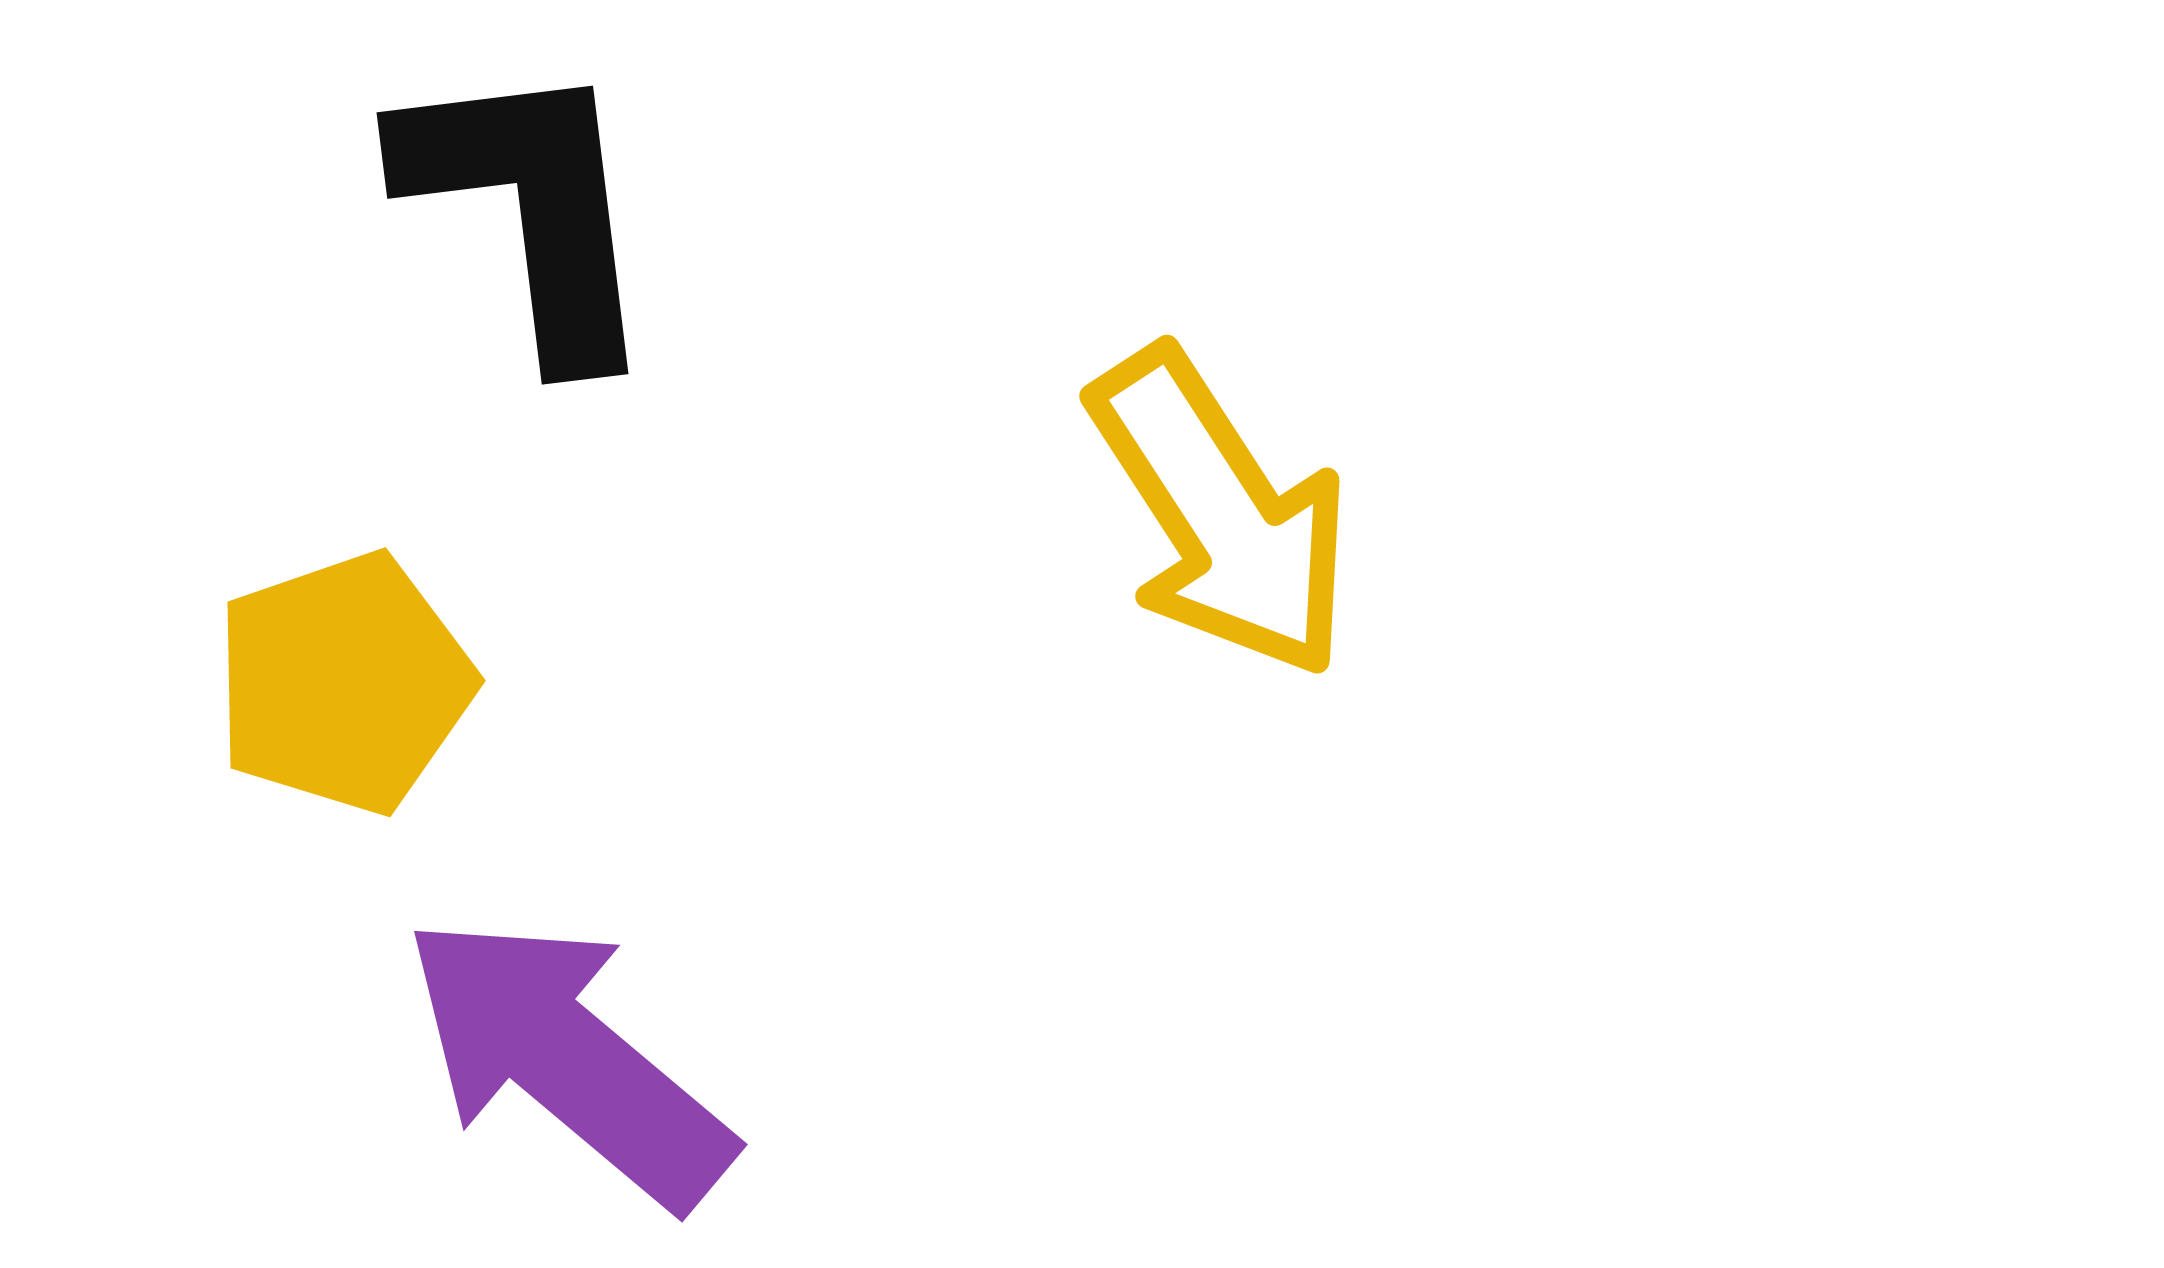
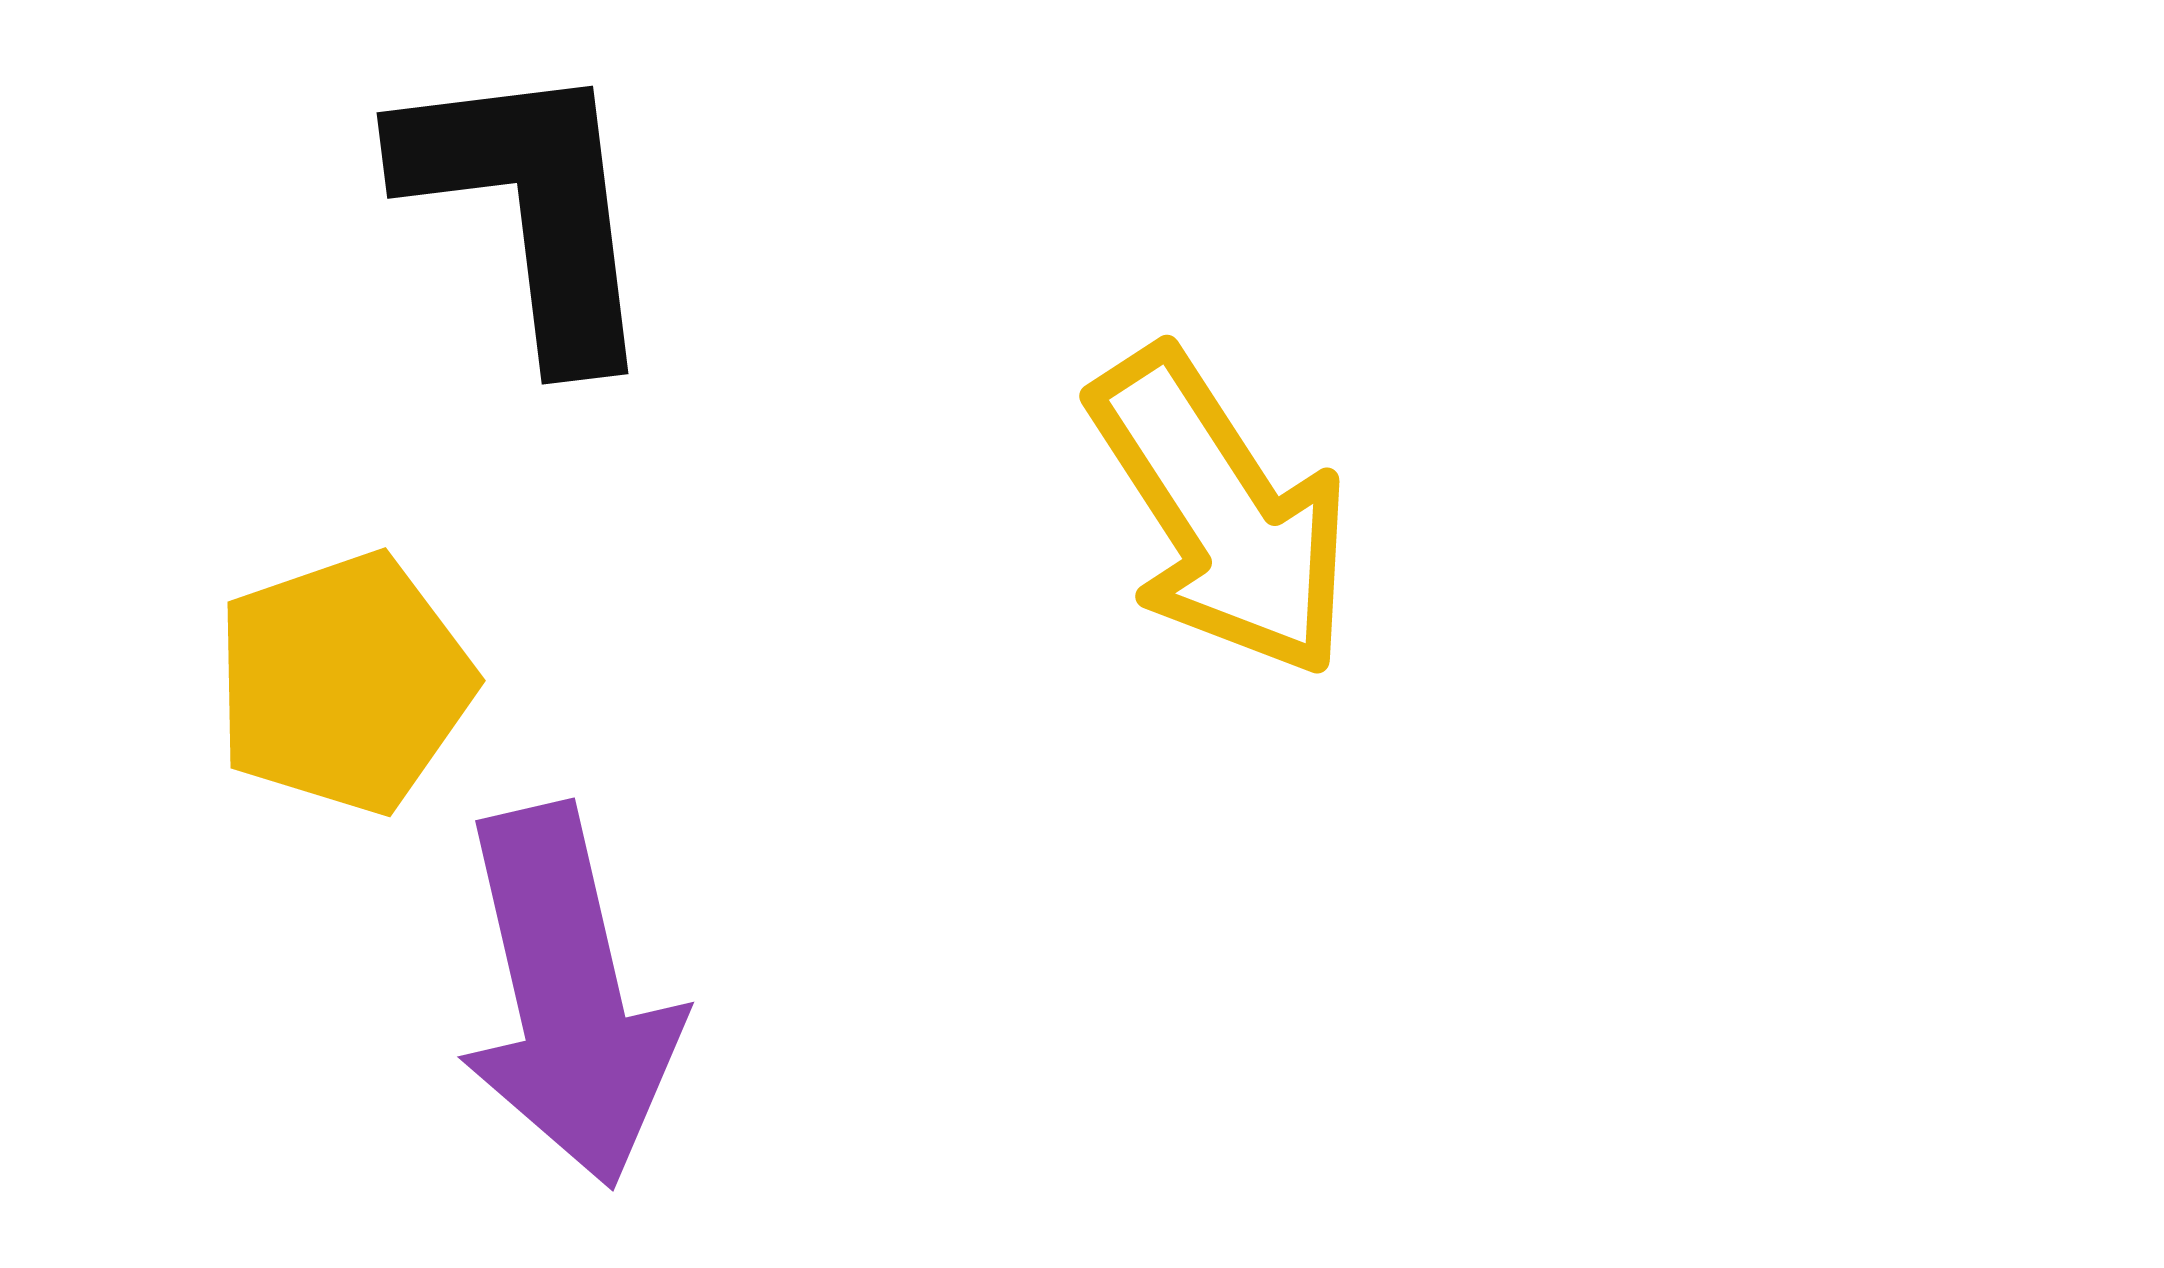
purple arrow: moved 64 px up; rotated 143 degrees counterclockwise
